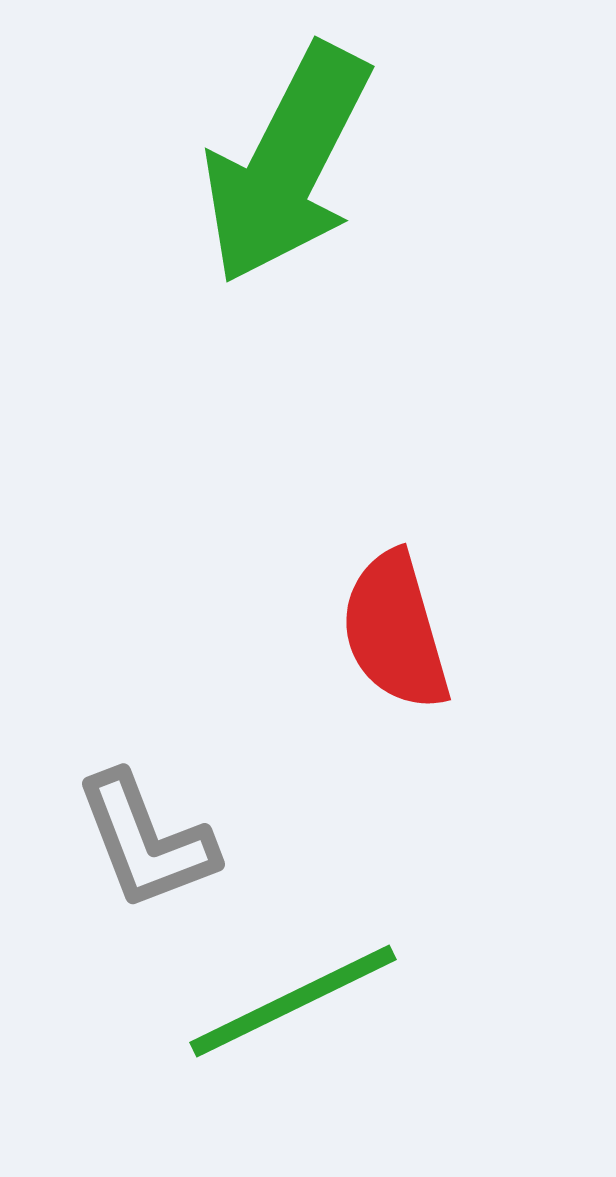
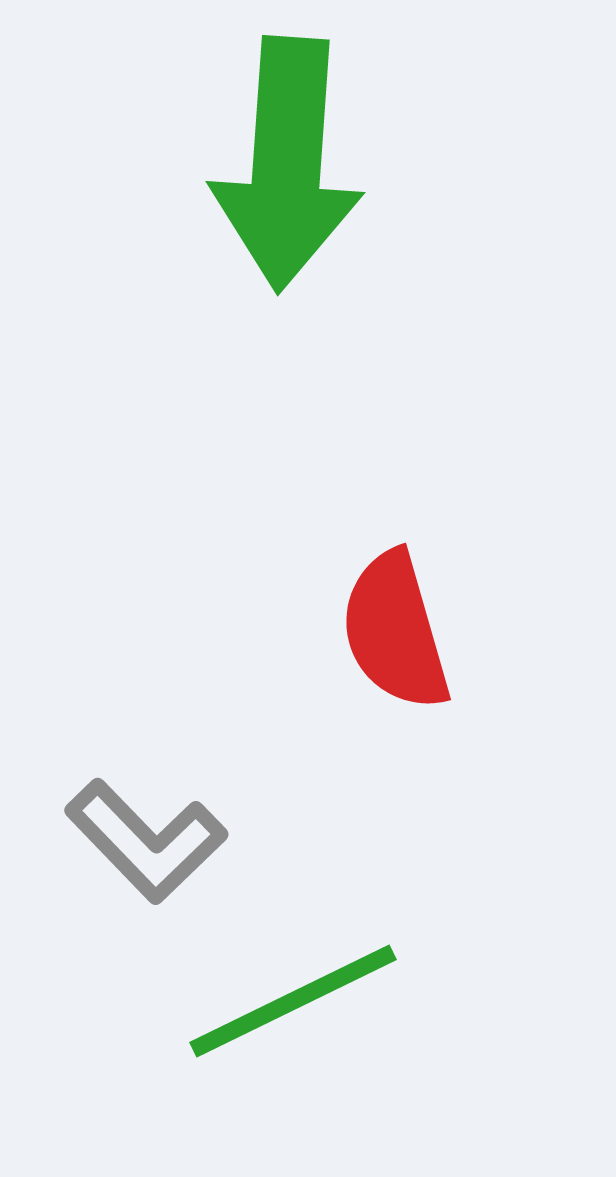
green arrow: rotated 23 degrees counterclockwise
gray L-shape: rotated 23 degrees counterclockwise
